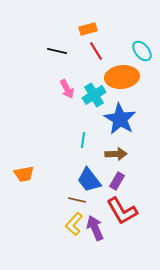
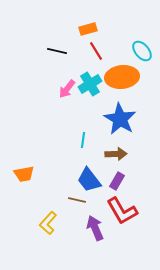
pink arrow: rotated 66 degrees clockwise
cyan cross: moved 4 px left, 11 px up
yellow L-shape: moved 26 px left, 1 px up
